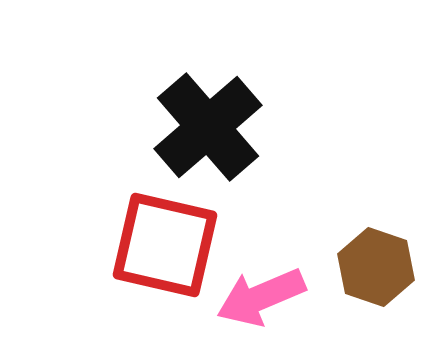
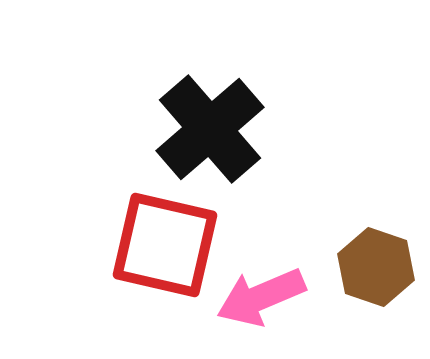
black cross: moved 2 px right, 2 px down
